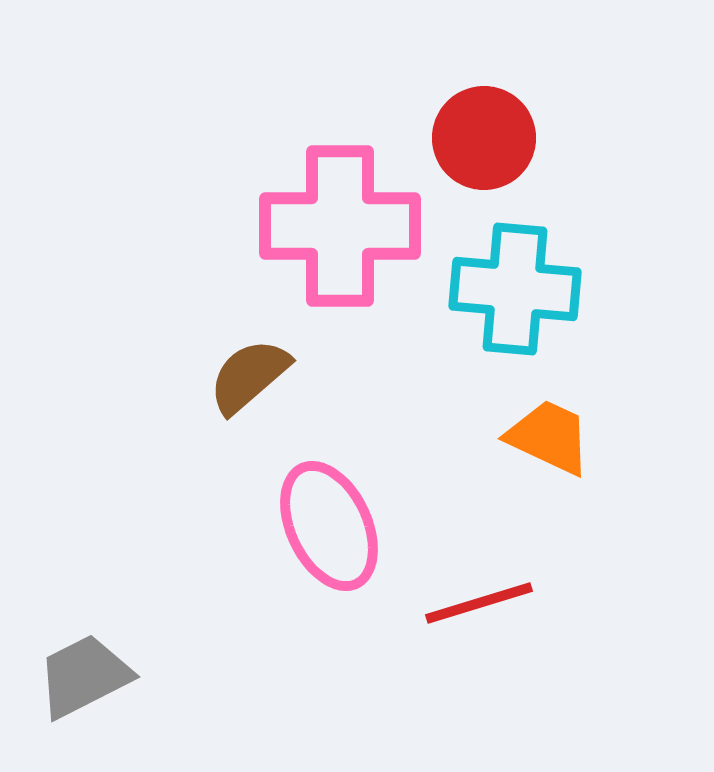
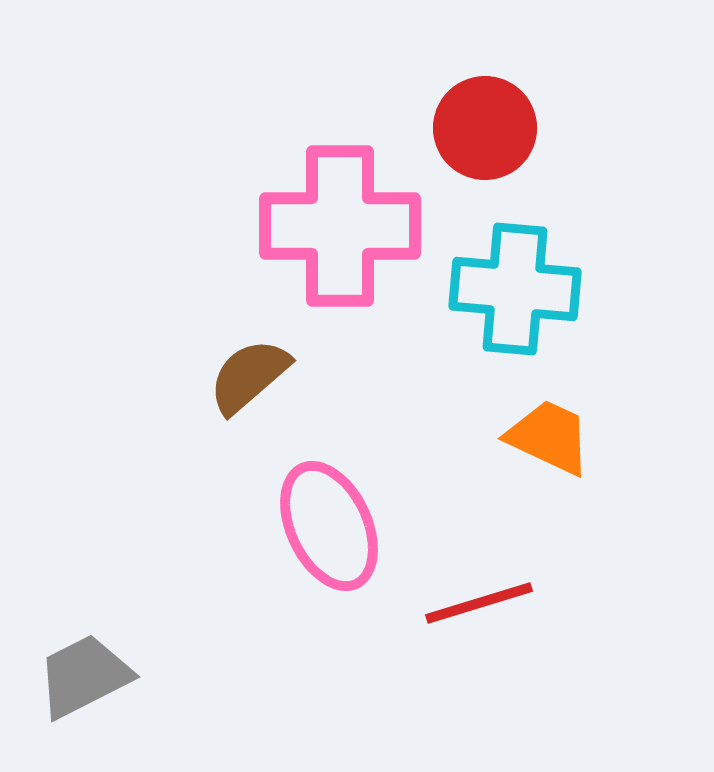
red circle: moved 1 px right, 10 px up
